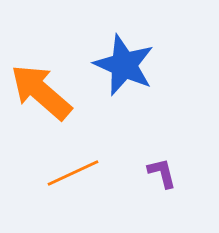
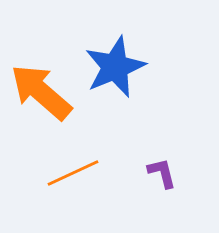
blue star: moved 9 px left, 2 px down; rotated 26 degrees clockwise
